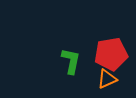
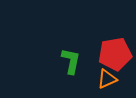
red pentagon: moved 4 px right
